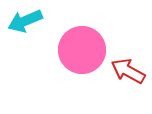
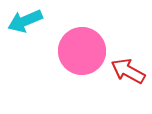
pink circle: moved 1 px down
